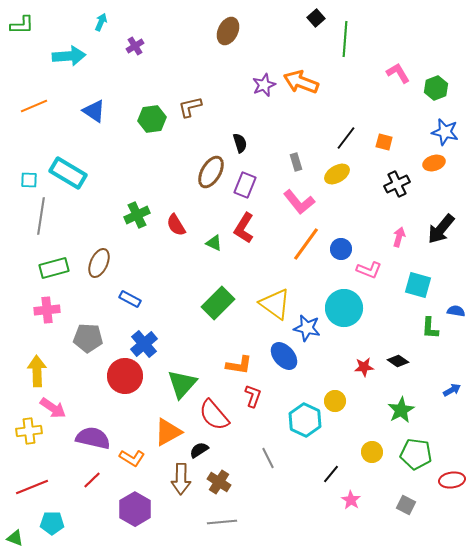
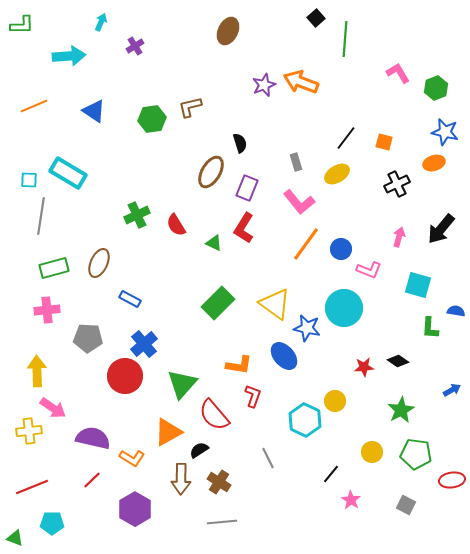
purple rectangle at (245, 185): moved 2 px right, 3 px down
